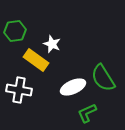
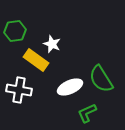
green semicircle: moved 2 px left, 1 px down
white ellipse: moved 3 px left
